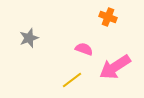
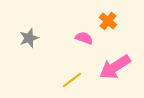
orange cross: moved 4 px down; rotated 18 degrees clockwise
pink semicircle: moved 11 px up
